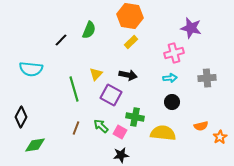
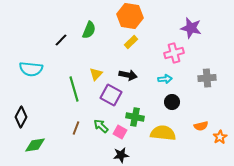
cyan arrow: moved 5 px left, 1 px down
